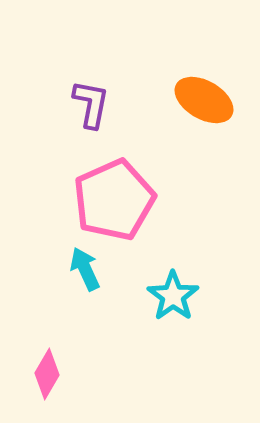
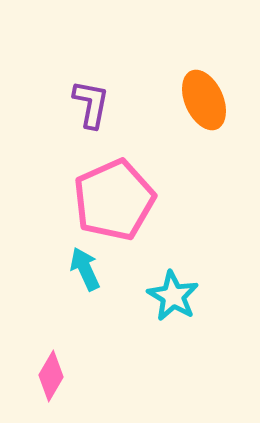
orange ellipse: rotated 36 degrees clockwise
cyan star: rotated 6 degrees counterclockwise
pink diamond: moved 4 px right, 2 px down
